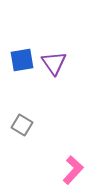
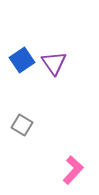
blue square: rotated 25 degrees counterclockwise
